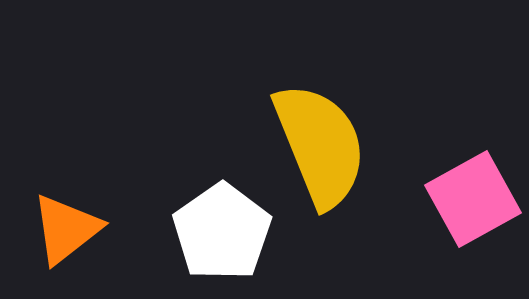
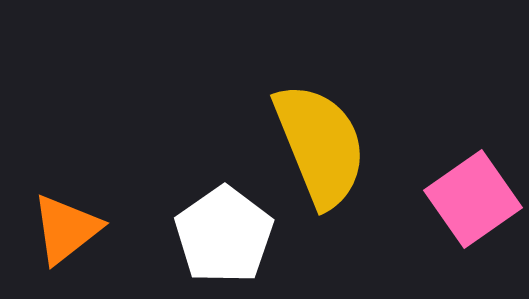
pink square: rotated 6 degrees counterclockwise
white pentagon: moved 2 px right, 3 px down
